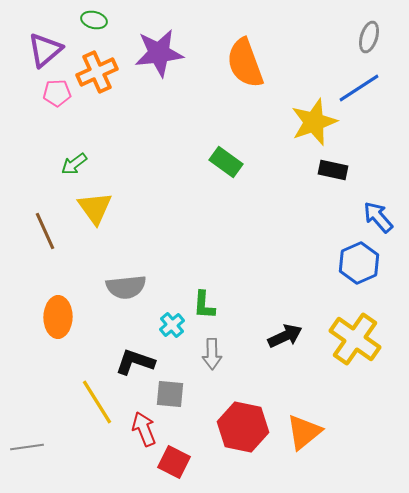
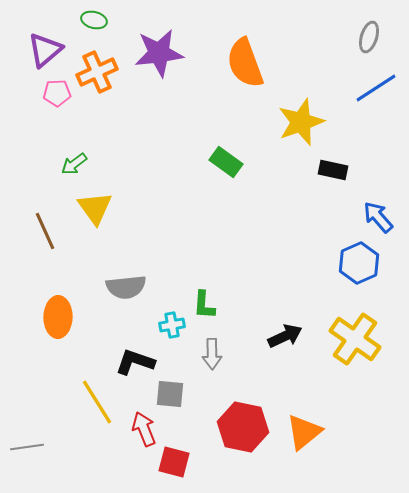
blue line: moved 17 px right
yellow star: moved 13 px left
cyan cross: rotated 30 degrees clockwise
red square: rotated 12 degrees counterclockwise
